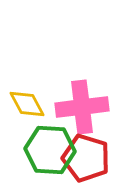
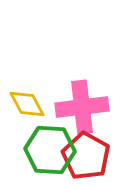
red pentagon: moved 2 px up; rotated 12 degrees clockwise
